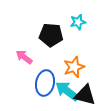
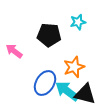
black pentagon: moved 2 px left
pink arrow: moved 10 px left, 6 px up
blue ellipse: rotated 20 degrees clockwise
black triangle: moved 1 px up
